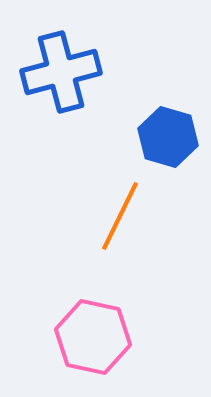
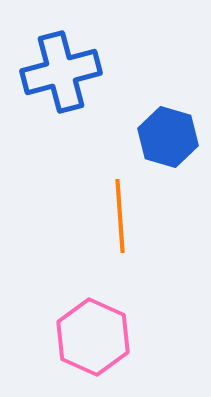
orange line: rotated 30 degrees counterclockwise
pink hexagon: rotated 12 degrees clockwise
